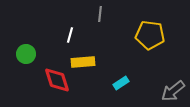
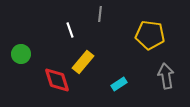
white line: moved 5 px up; rotated 35 degrees counterclockwise
green circle: moved 5 px left
yellow rectangle: rotated 45 degrees counterclockwise
cyan rectangle: moved 2 px left, 1 px down
gray arrow: moved 7 px left, 15 px up; rotated 120 degrees clockwise
